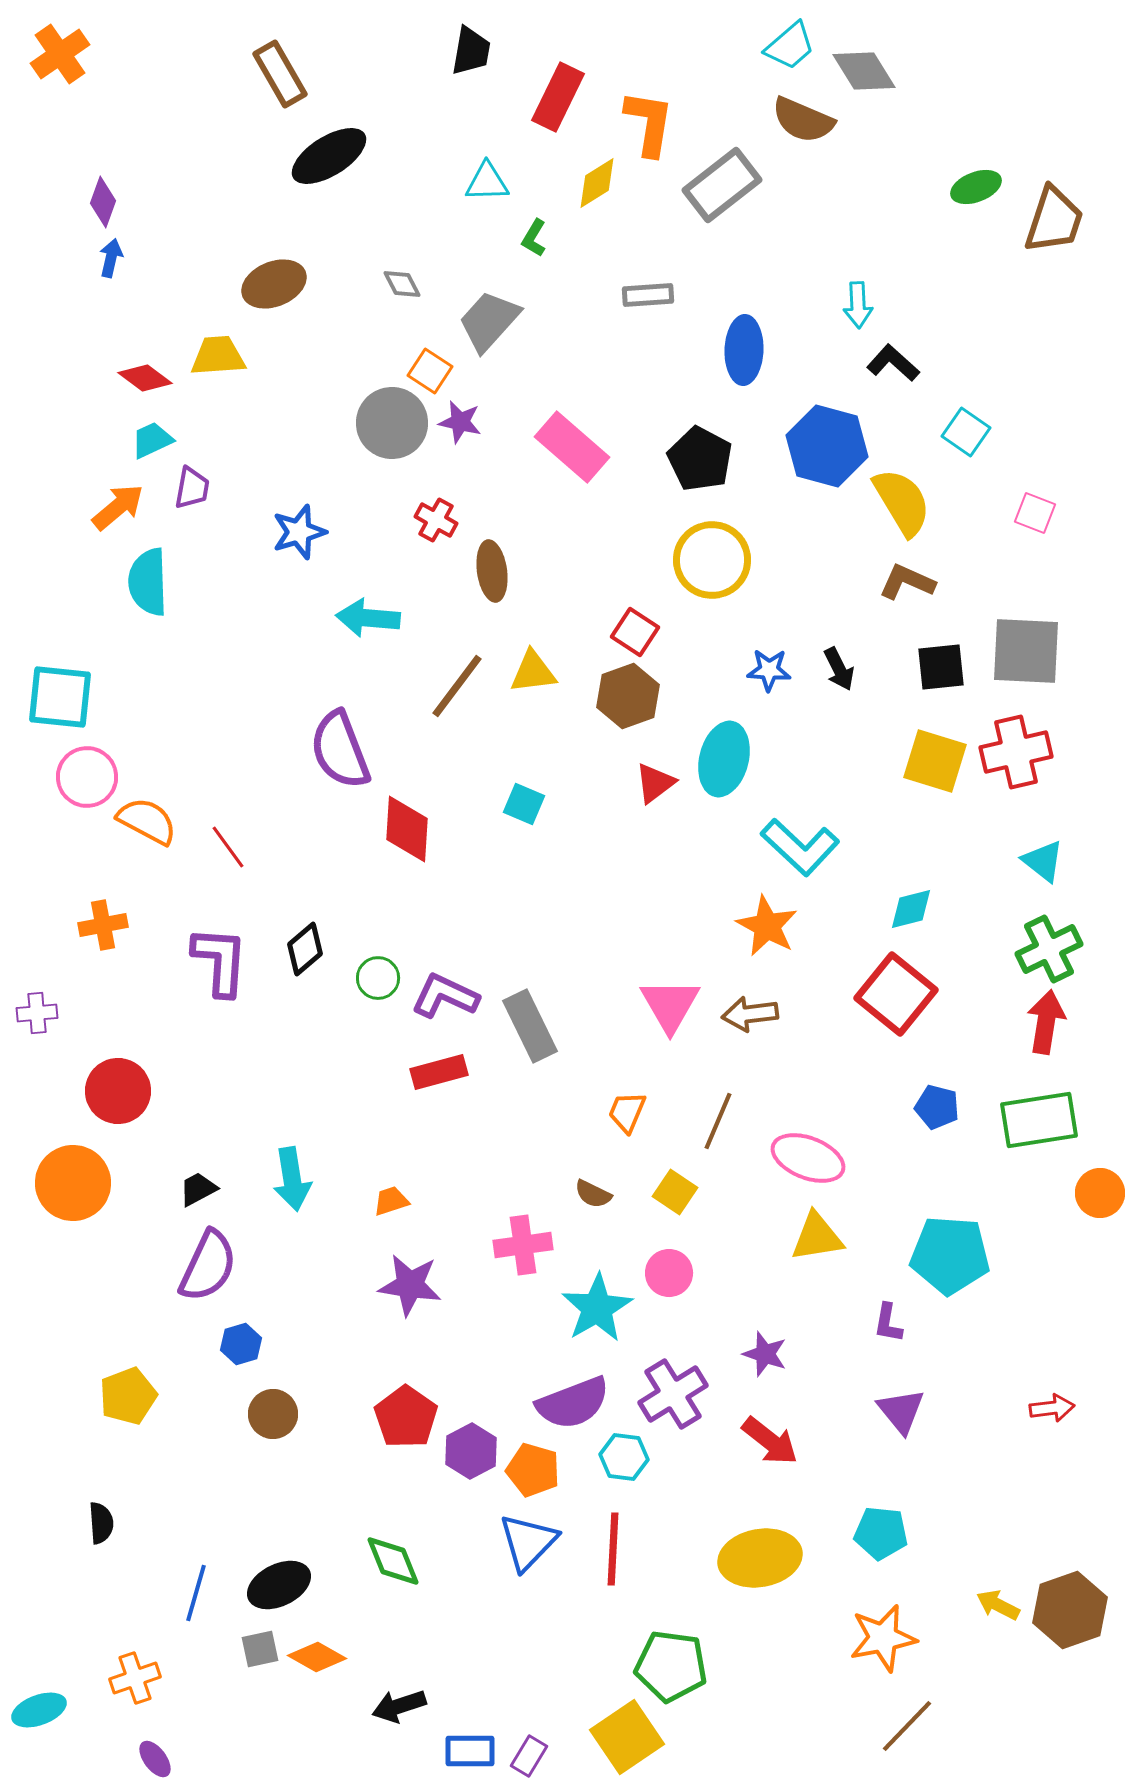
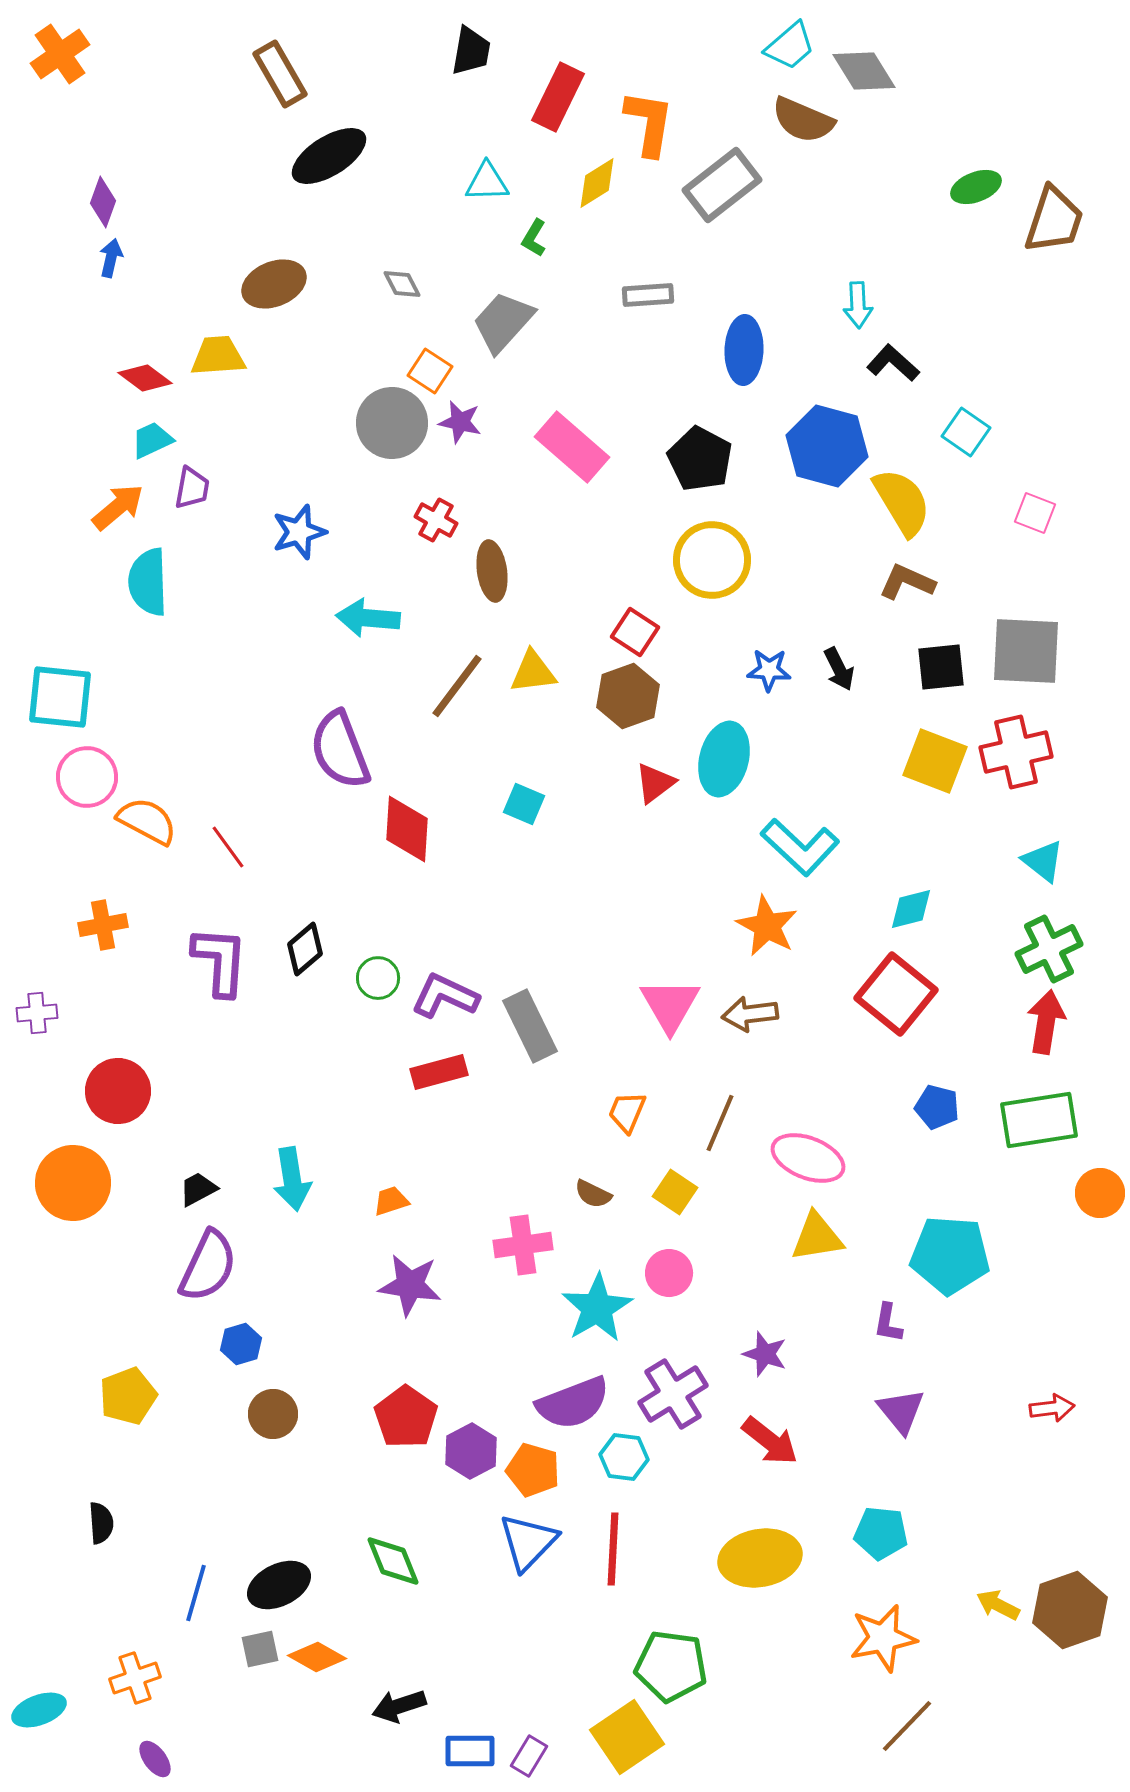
gray trapezoid at (489, 321): moved 14 px right, 1 px down
yellow square at (935, 761): rotated 4 degrees clockwise
brown line at (718, 1121): moved 2 px right, 2 px down
